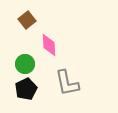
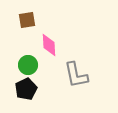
brown square: rotated 30 degrees clockwise
green circle: moved 3 px right, 1 px down
gray L-shape: moved 9 px right, 8 px up
